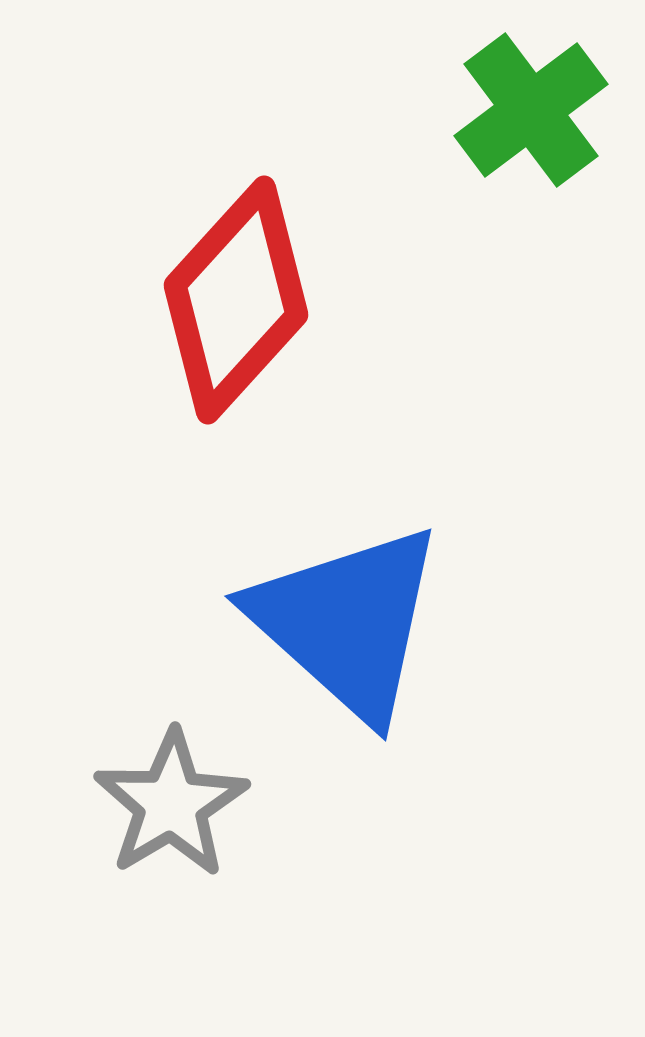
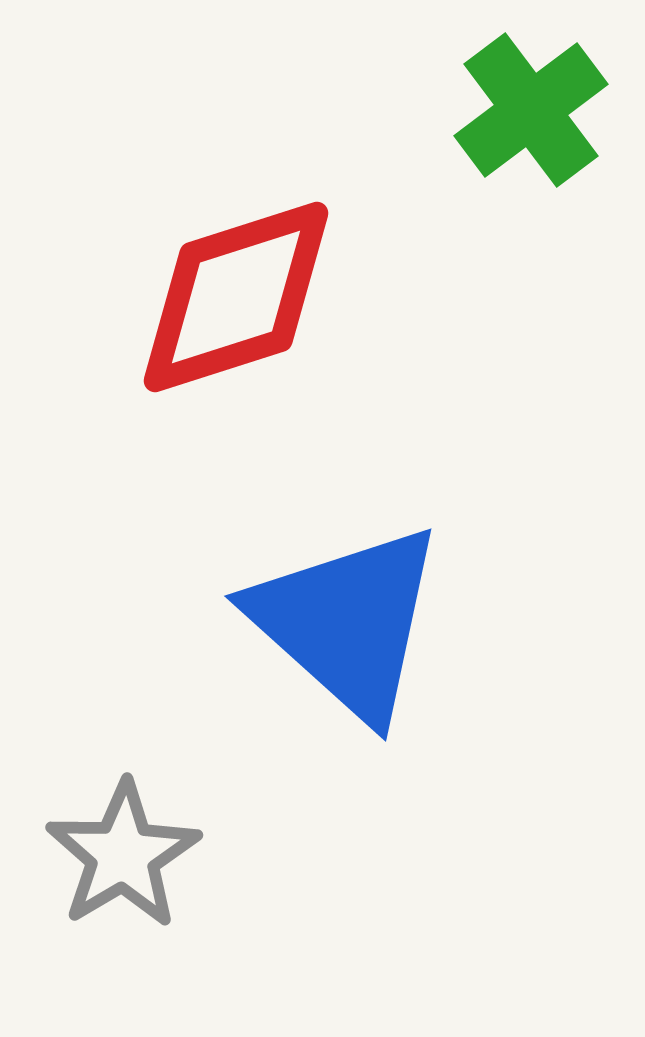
red diamond: moved 3 px up; rotated 30 degrees clockwise
gray star: moved 48 px left, 51 px down
